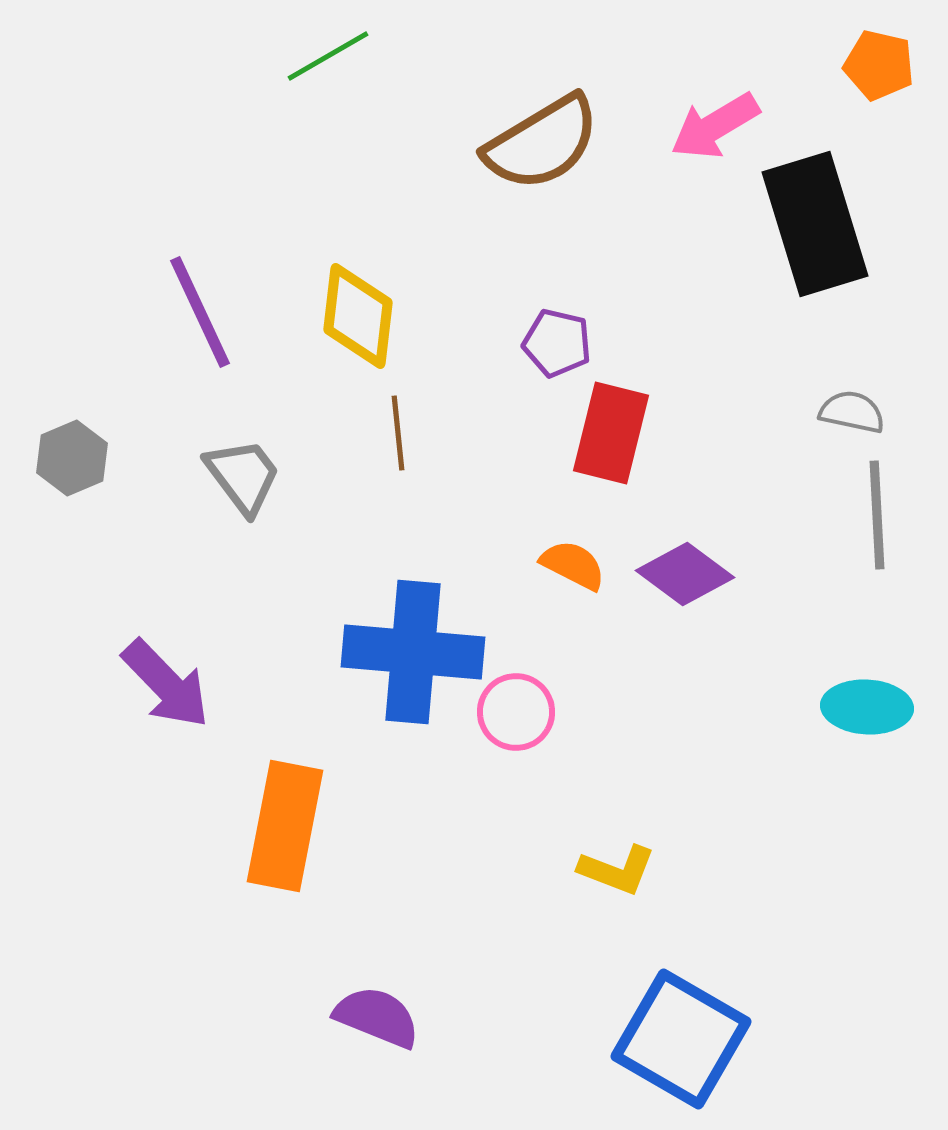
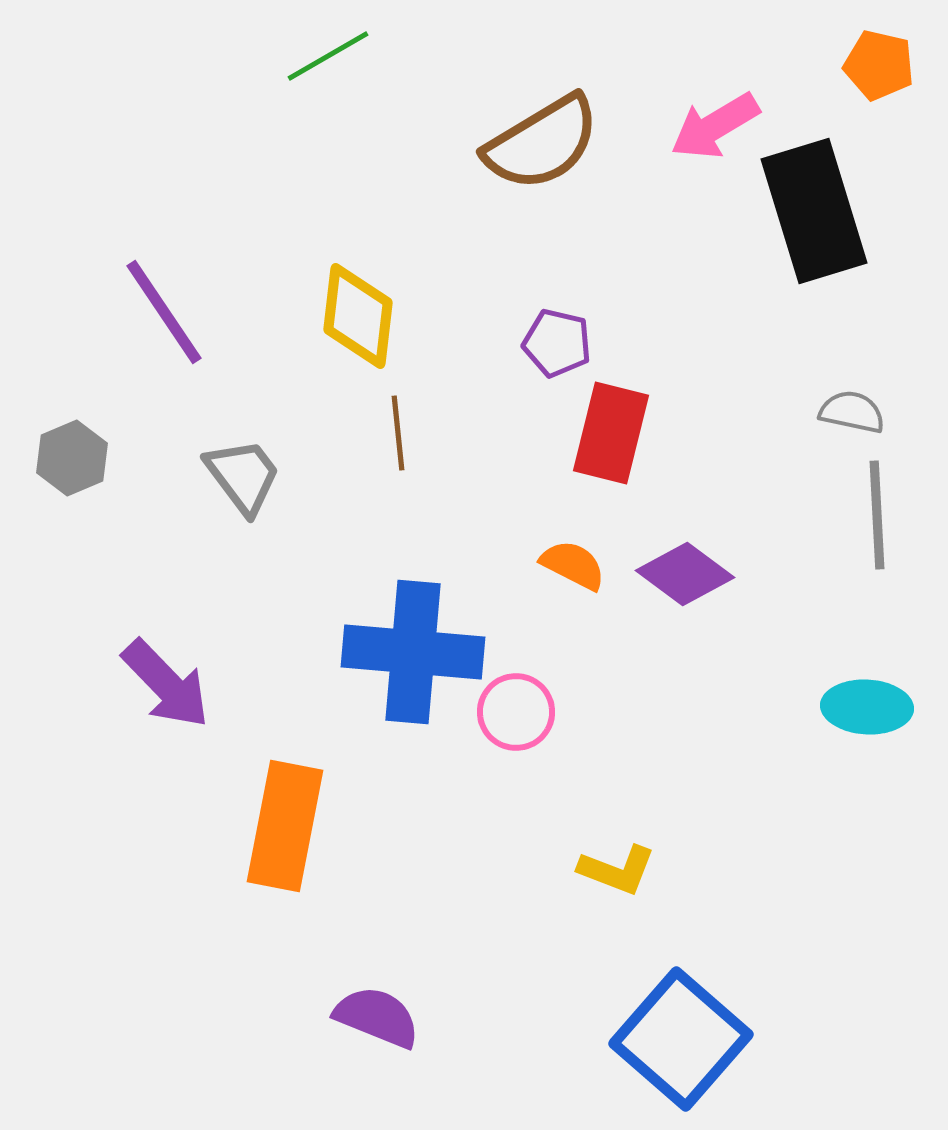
black rectangle: moved 1 px left, 13 px up
purple line: moved 36 px left; rotated 9 degrees counterclockwise
blue square: rotated 11 degrees clockwise
